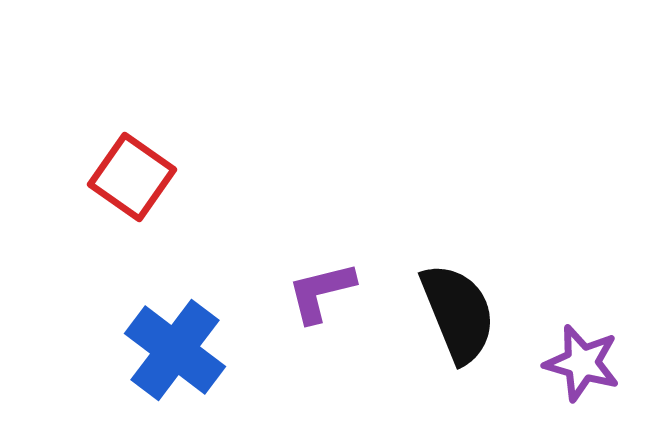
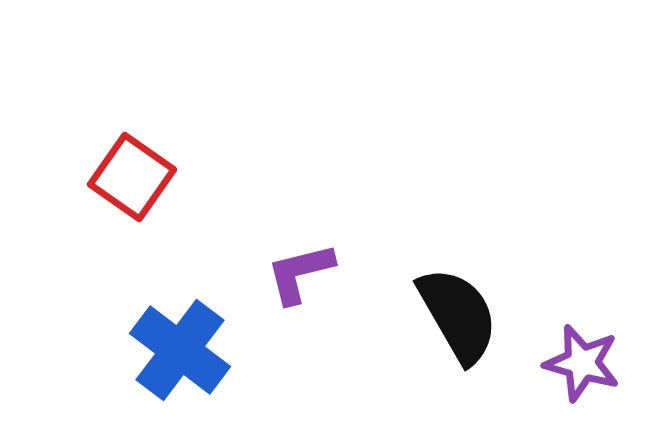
purple L-shape: moved 21 px left, 19 px up
black semicircle: moved 2 px down; rotated 8 degrees counterclockwise
blue cross: moved 5 px right
